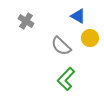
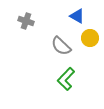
blue triangle: moved 1 px left
gray cross: rotated 14 degrees counterclockwise
